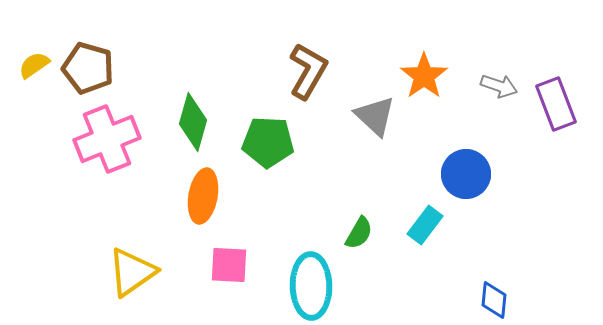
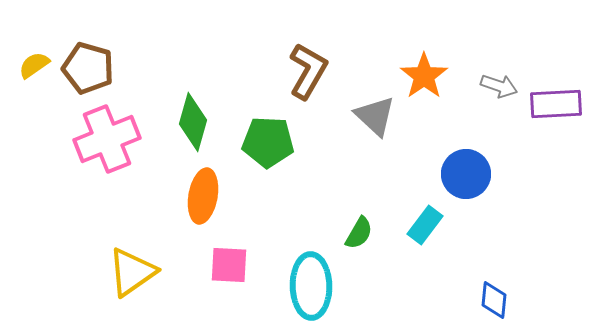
purple rectangle: rotated 72 degrees counterclockwise
